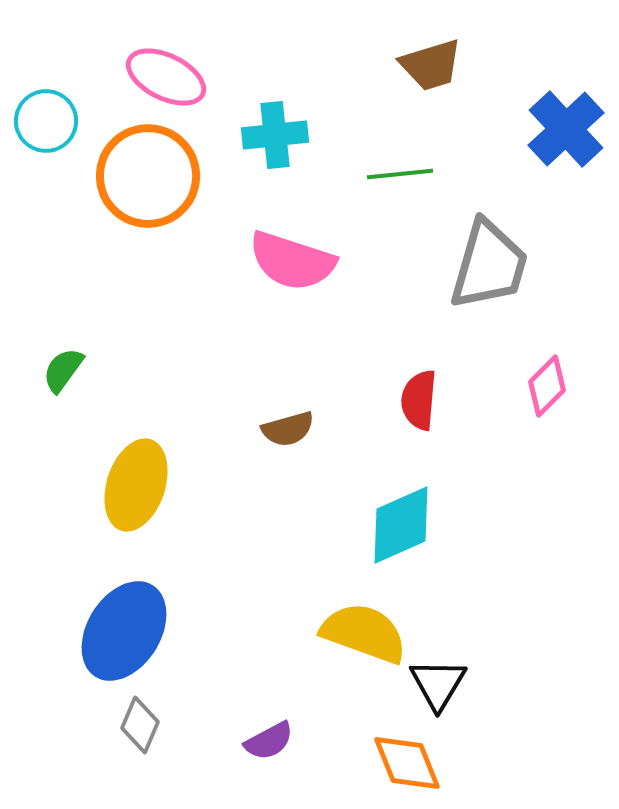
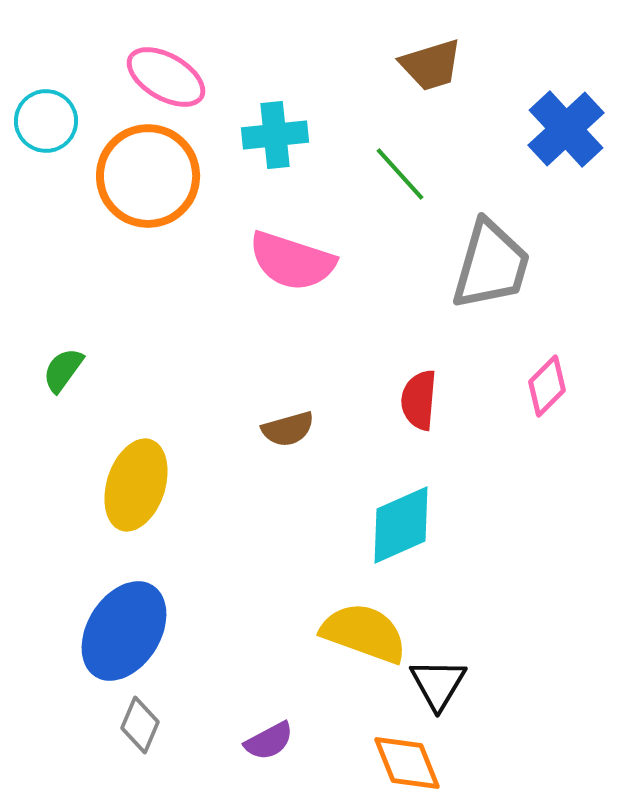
pink ellipse: rotated 4 degrees clockwise
green line: rotated 54 degrees clockwise
gray trapezoid: moved 2 px right
